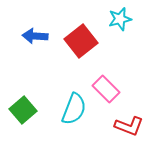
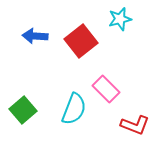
red L-shape: moved 6 px right, 1 px up
